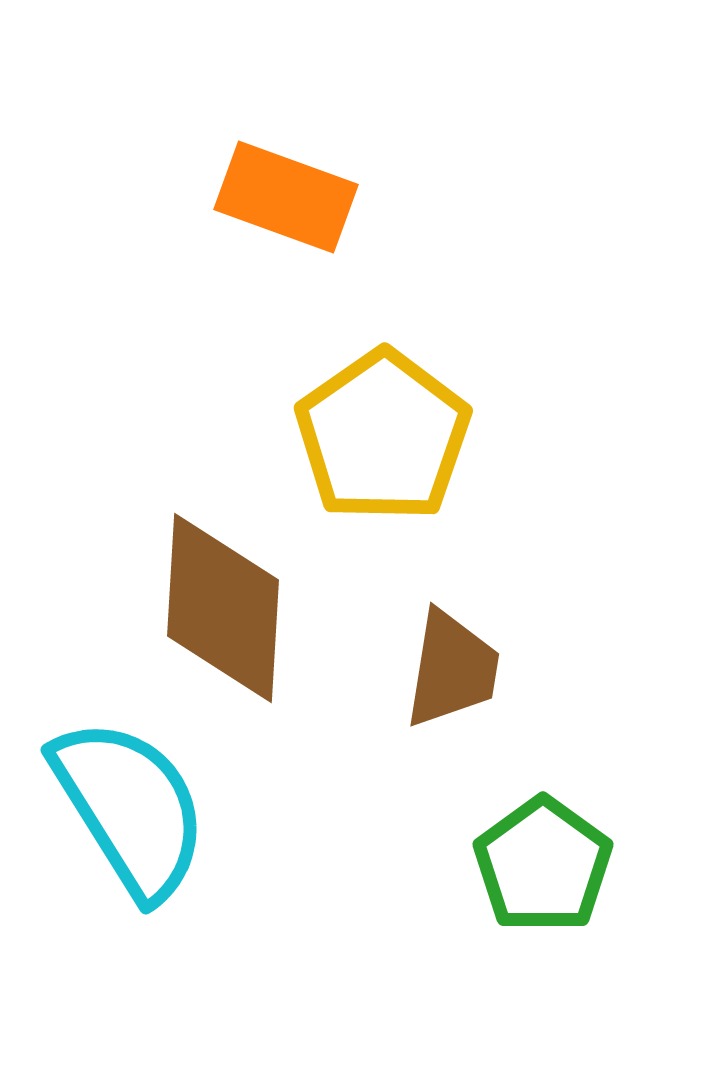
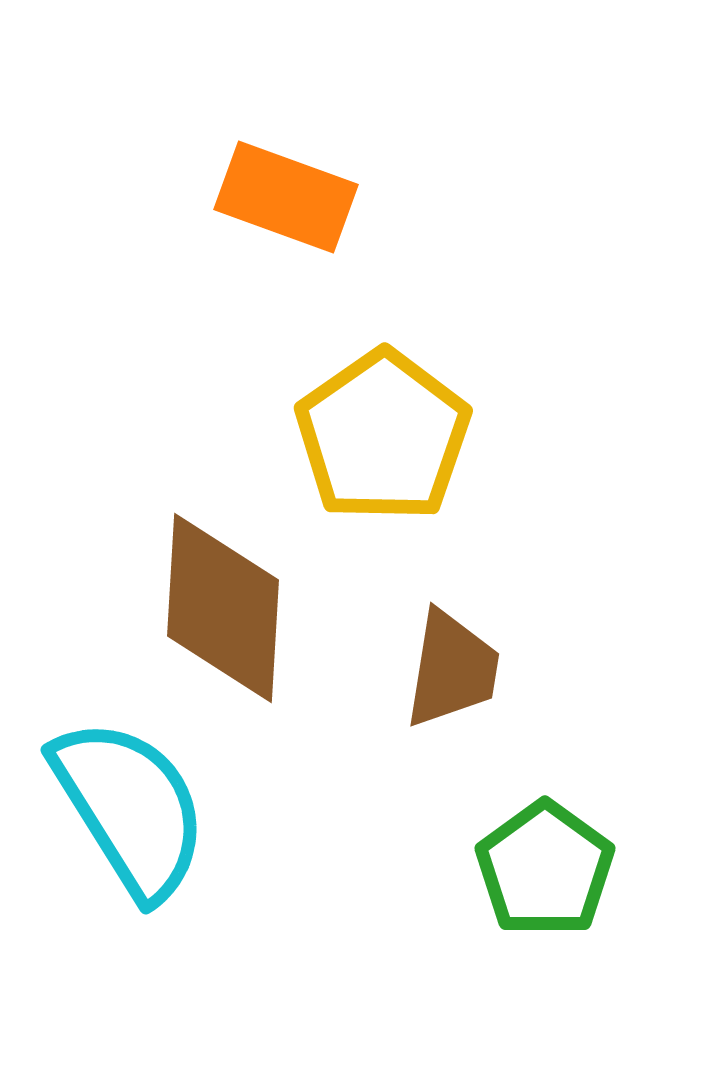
green pentagon: moved 2 px right, 4 px down
